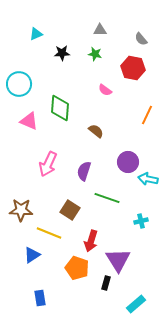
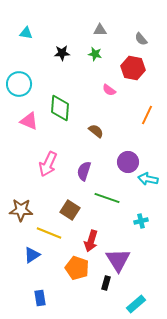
cyan triangle: moved 10 px left, 1 px up; rotated 32 degrees clockwise
pink semicircle: moved 4 px right
